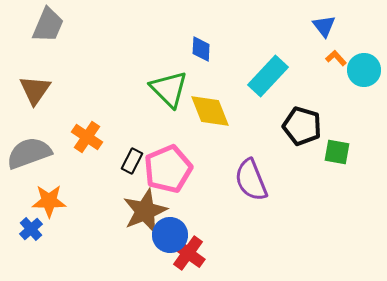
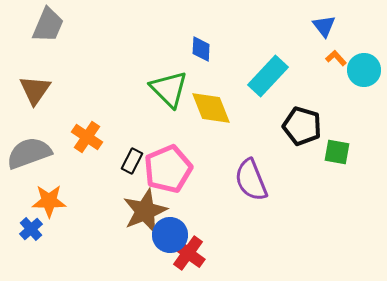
yellow diamond: moved 1 px right, 3 px up
